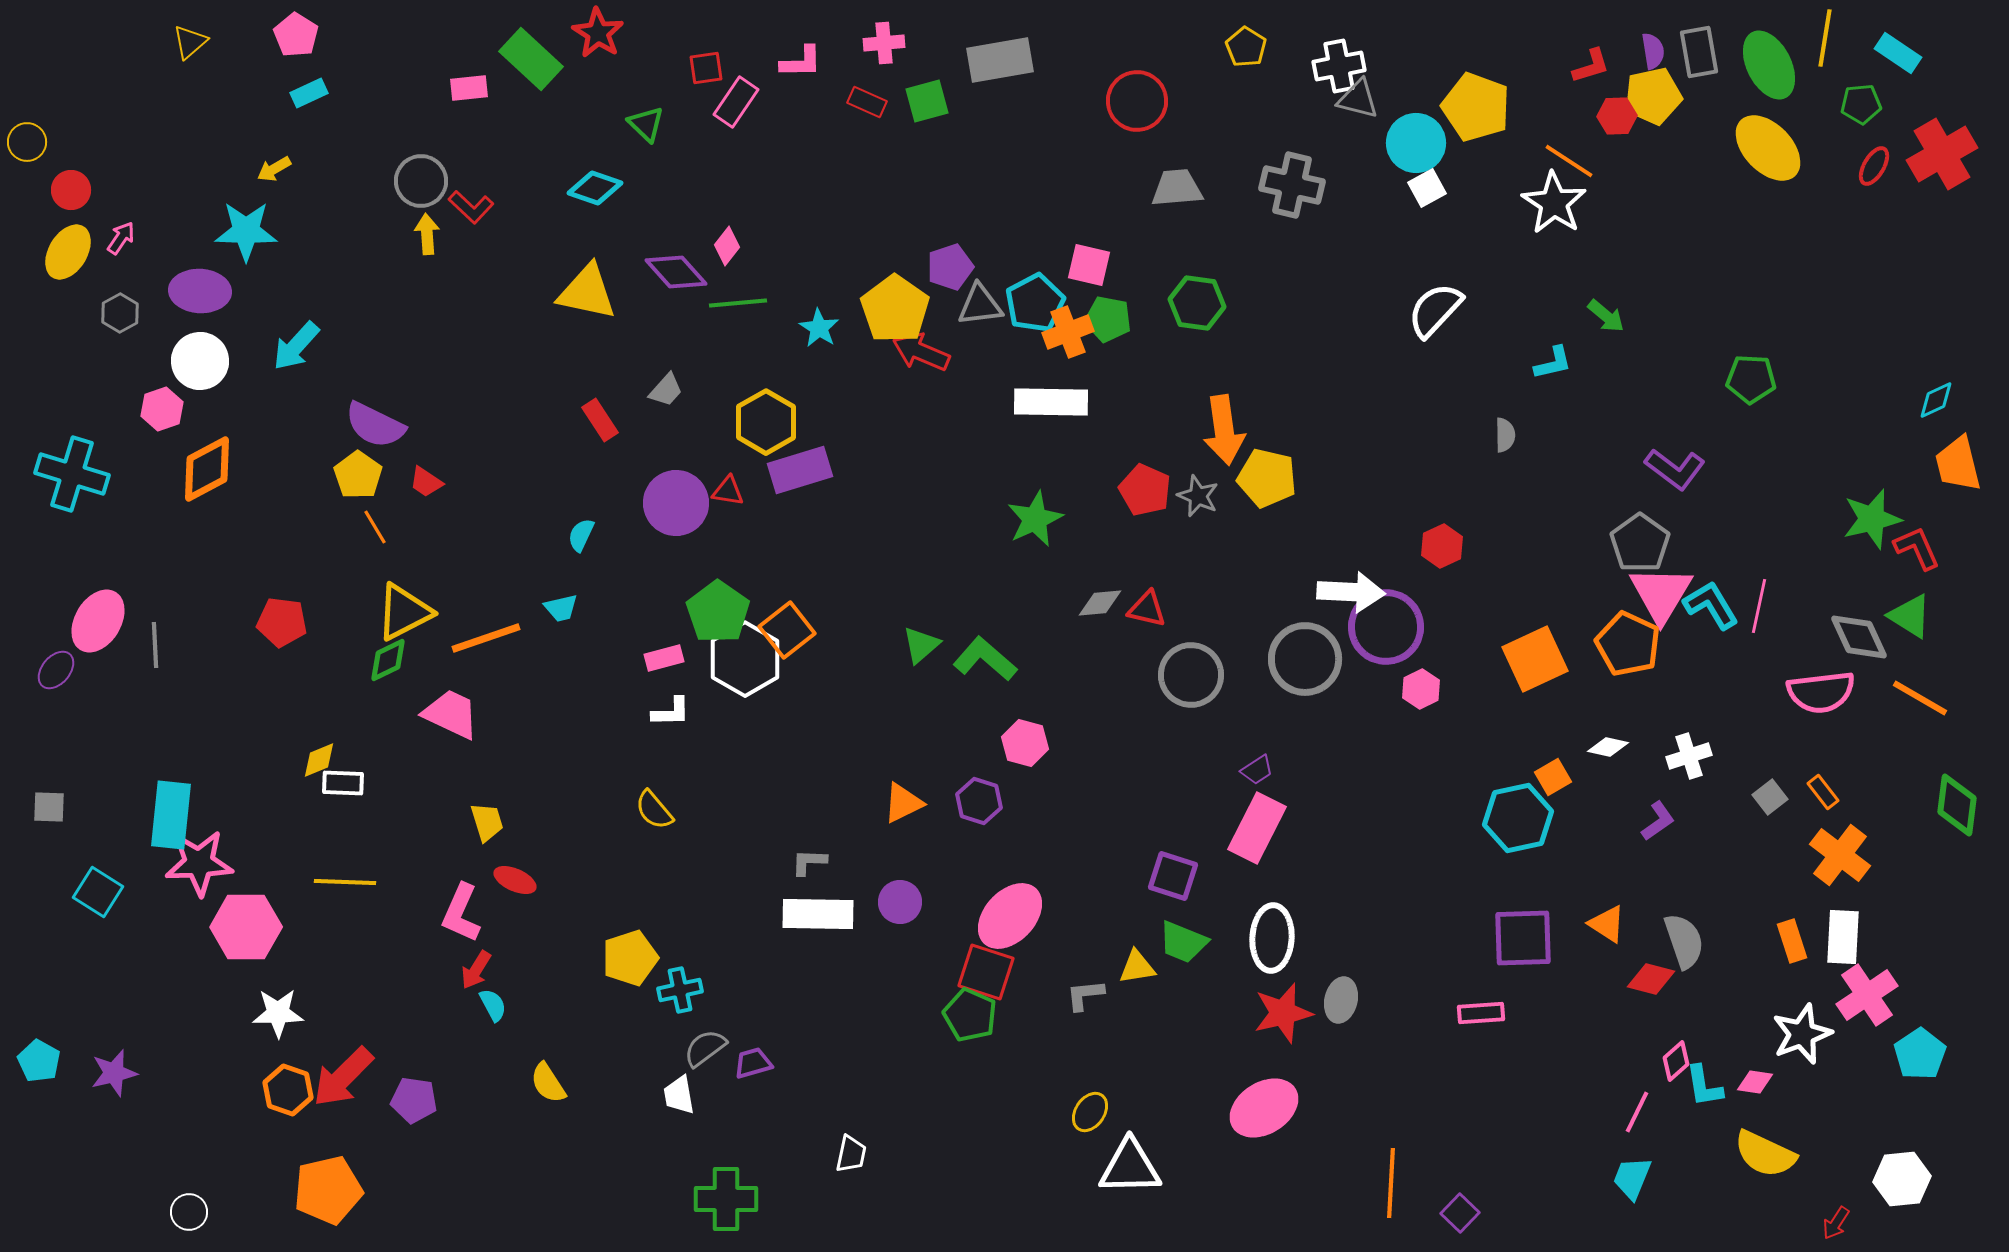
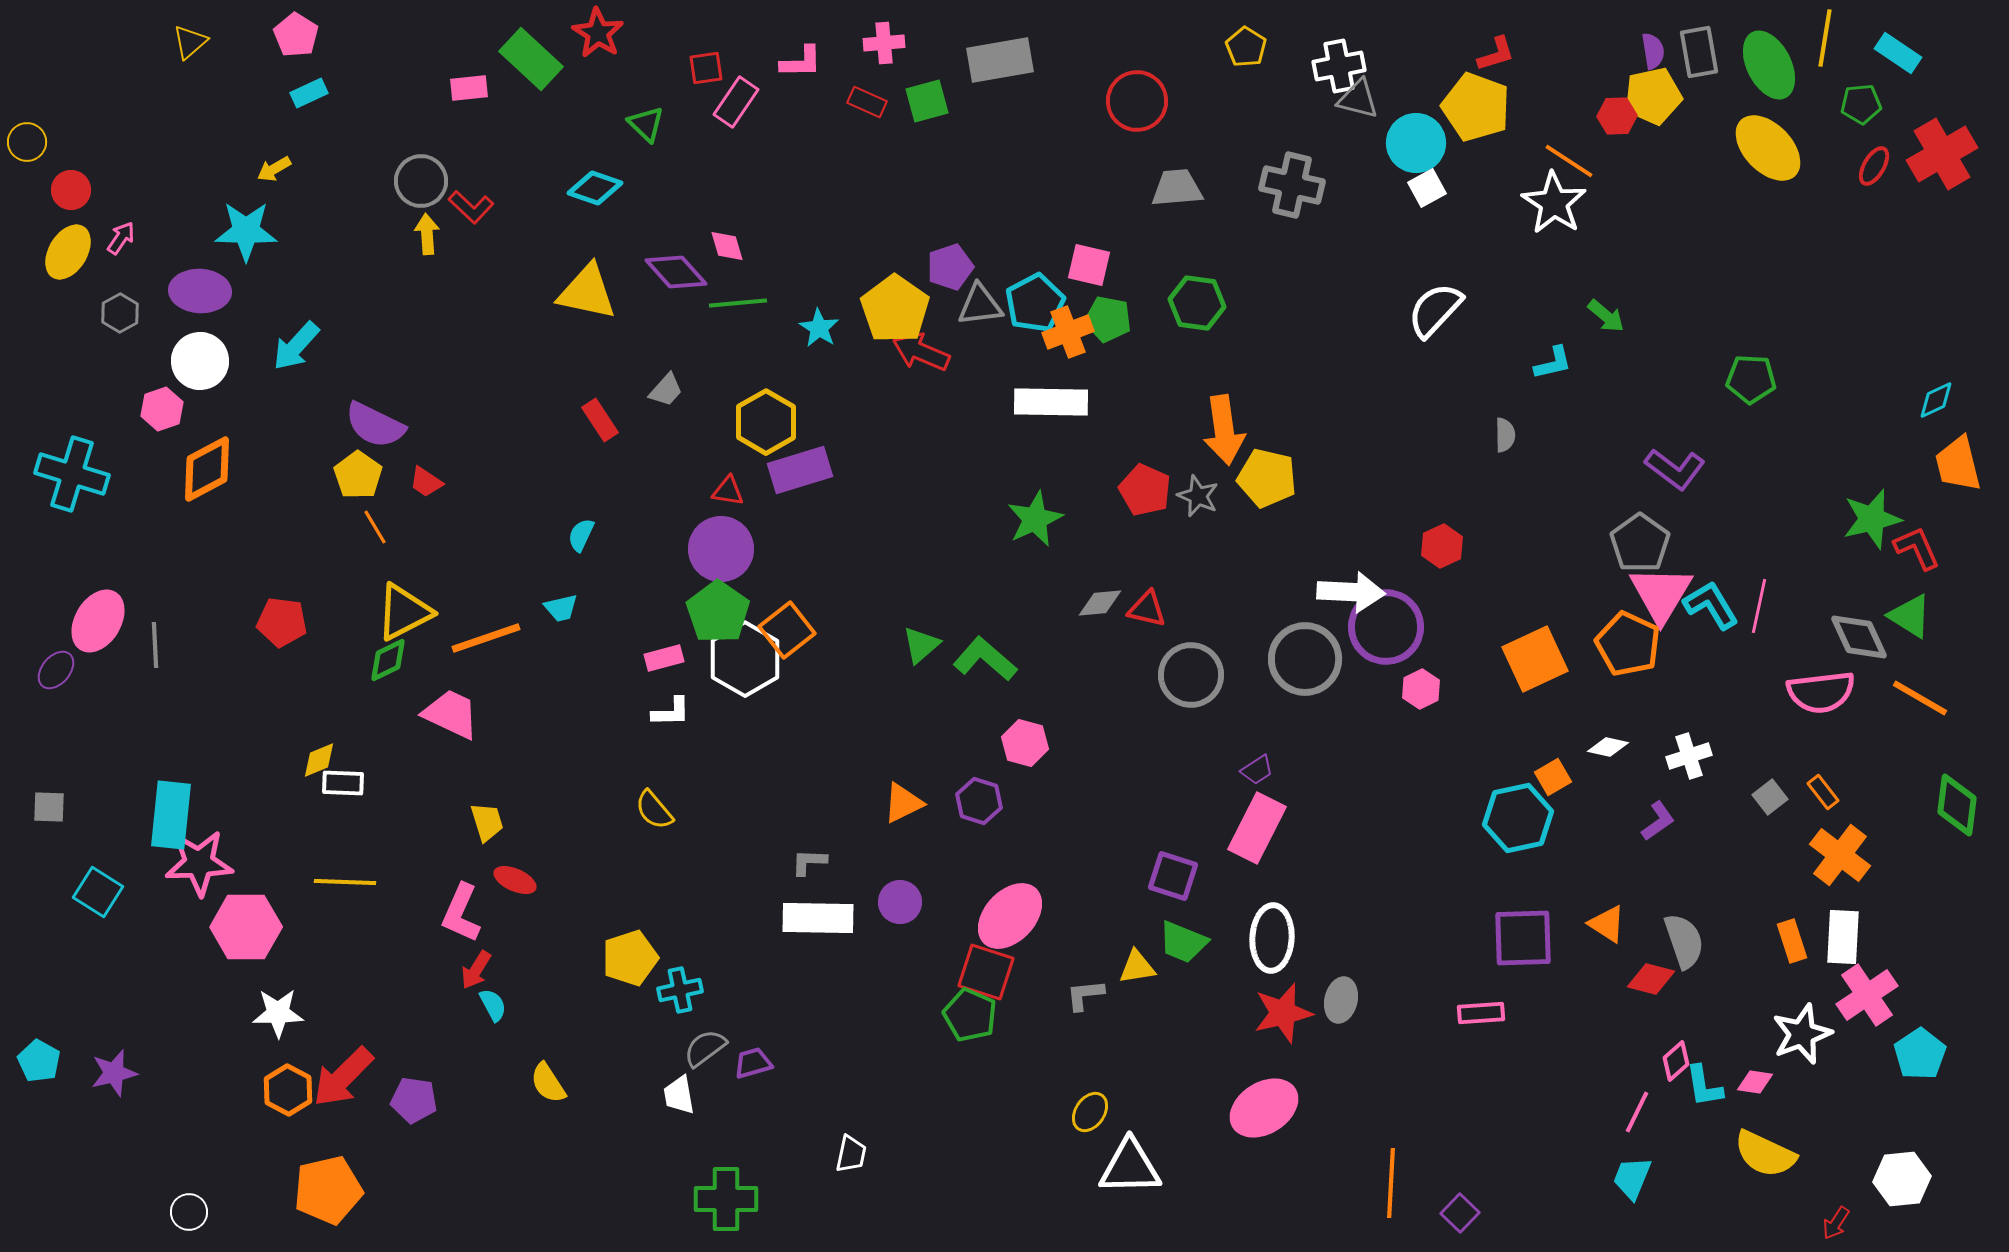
red L-shape at (1591, 66): moved 95 px left, 12 px up
pink diamond at (727, 246): rotated 54 degrees counterclockwise
purple circle at (676, 503): moved 45 px right, 46 px down
white rectangle at (818, 914): moved 4 px down
orange hexagon at (288, 1090): rotated 9 degrees clockwise
